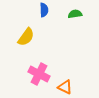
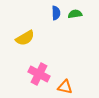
blue semicircle: moved 12 px right, 3 px down
yellow semicircle: moved 1 px left, 1 px down; rotated 24 degrees clockwise
orange triangle: rotated 14 degrees counterclockwise
